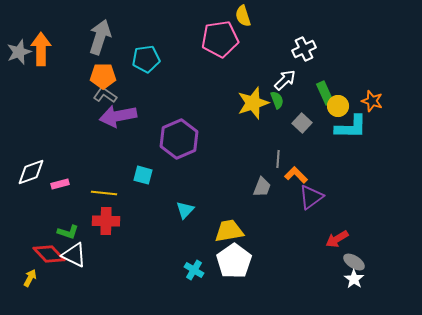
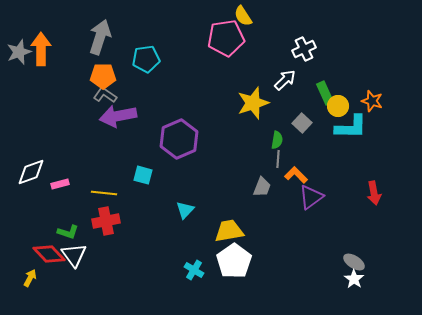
yellow semicircle: rotated 15 degrees counterclockwise
pink pentagon: moved 6 px right, 1 px up
green semicircle: moved 40 px down; rotated 30 degrees clockwise
red cross: rotated 12 degrees counterclockwise
red arrow: moved 37 px right, 46 px up; rotated 70 degrees counterclockwise
white triangle: rotated 28 degrees clockwise
